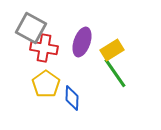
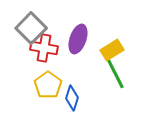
gray square: rotated 16 degrees clockwise
purple ellipse: moved 4 px left, 3 px up
green line: rotated 8 degrees clockwise
yellow pentagon: moved 2 px right, 1 px down
blue diamond: rotated 15 degrees clockwise
